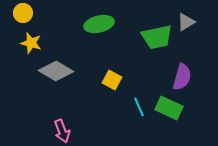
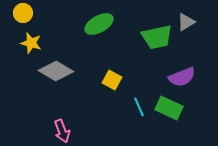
green ellipse: rotated 16 degrees counterclockwise
purple semicircle: rotated 52 degrees clockwise
